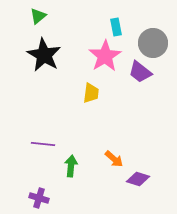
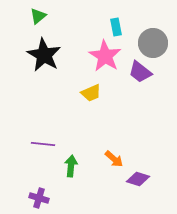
pink star: rotated 8 degrees counterclockwise
yellow trapezoid: rotated 60 degrees clockwise
